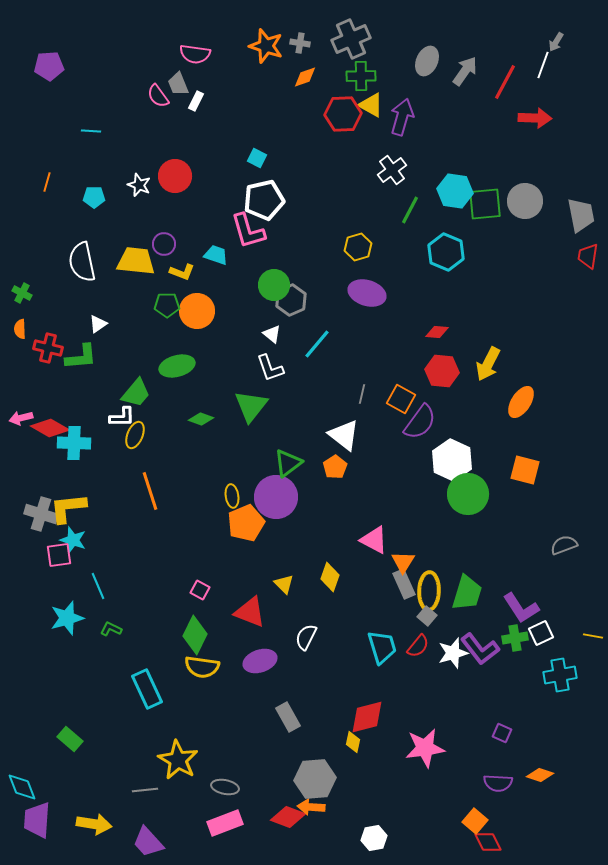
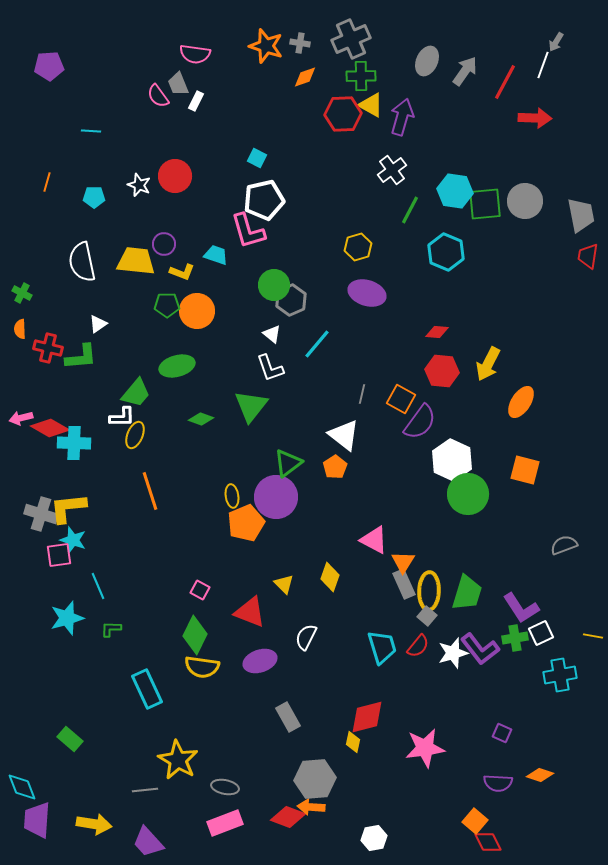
green L-shape at (111, 629): rotated 25 degrees counterclockwise
